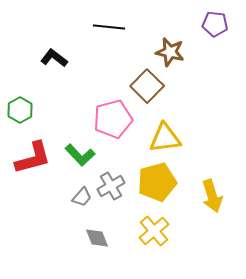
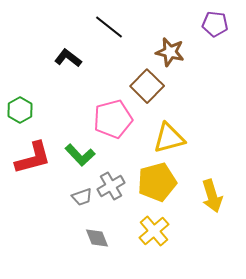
black line: rotated 32 degrees clockwise
black L-shape: moved 14 px right
yellow triangle: moved 4 px right; rotated 8 degrees counterclockwise
gray trapezoid: rotated 30 degrees clockwise
